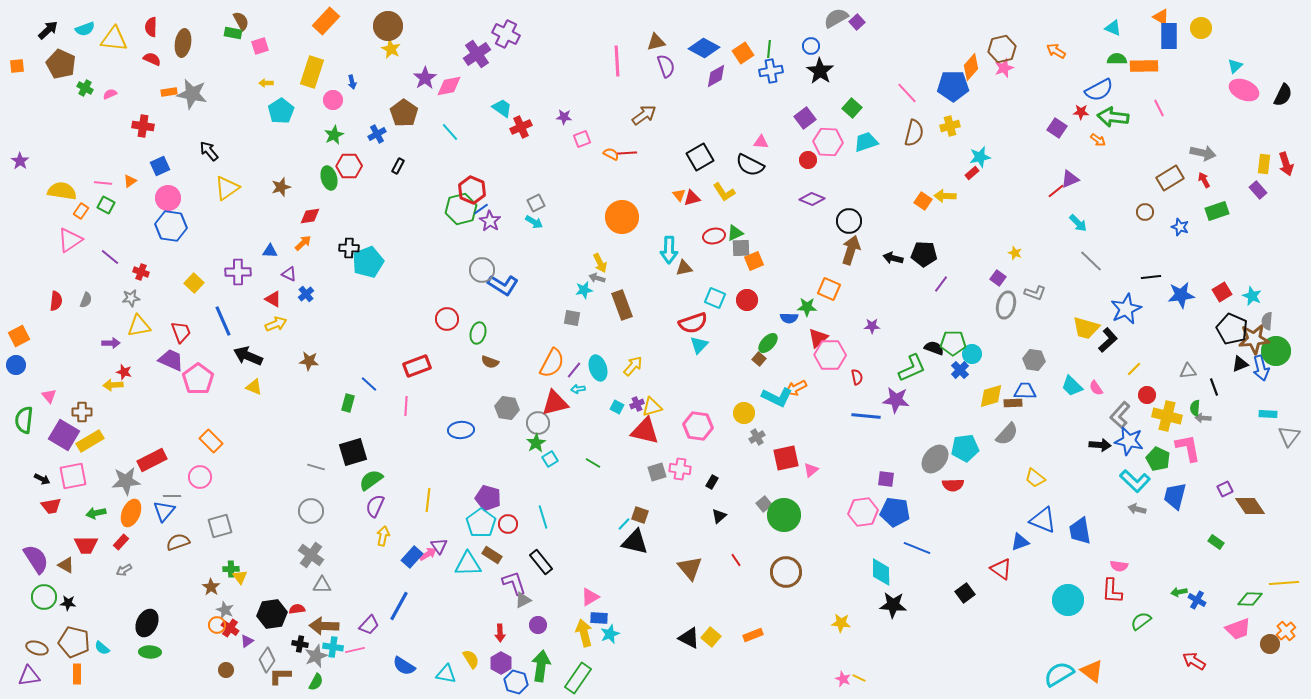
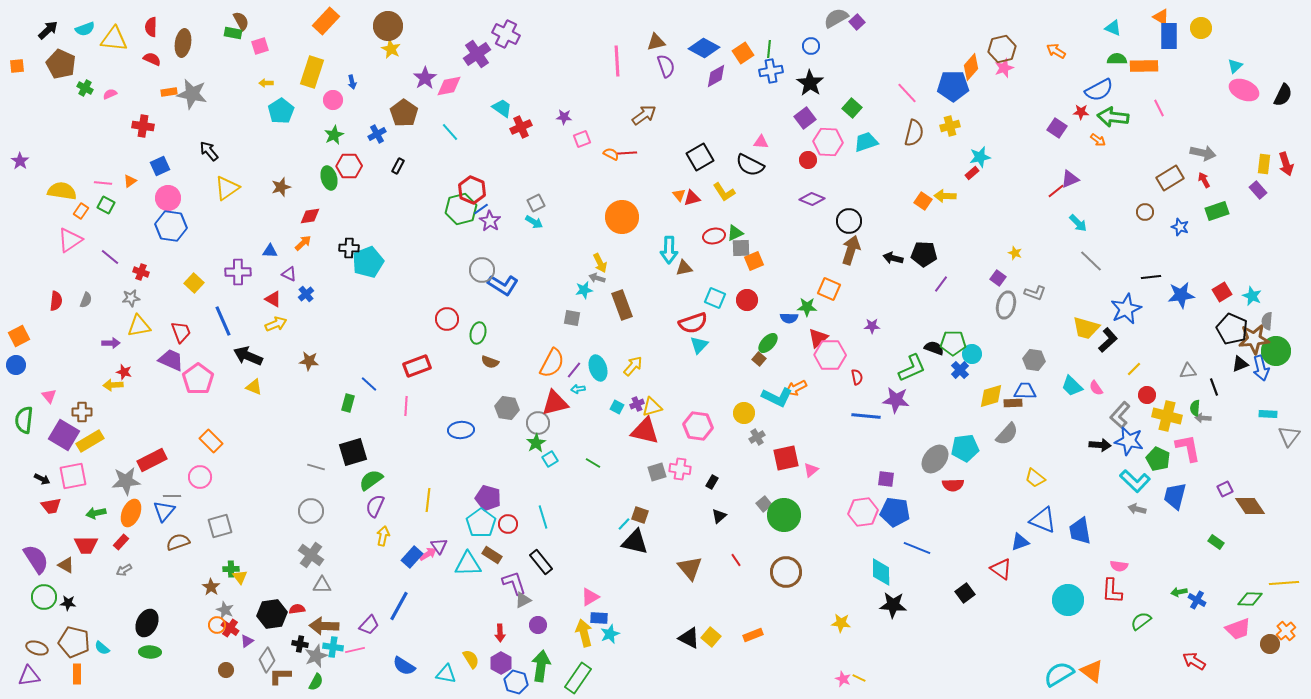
black star at (820, 71): moved 10 px left, 12 px down
